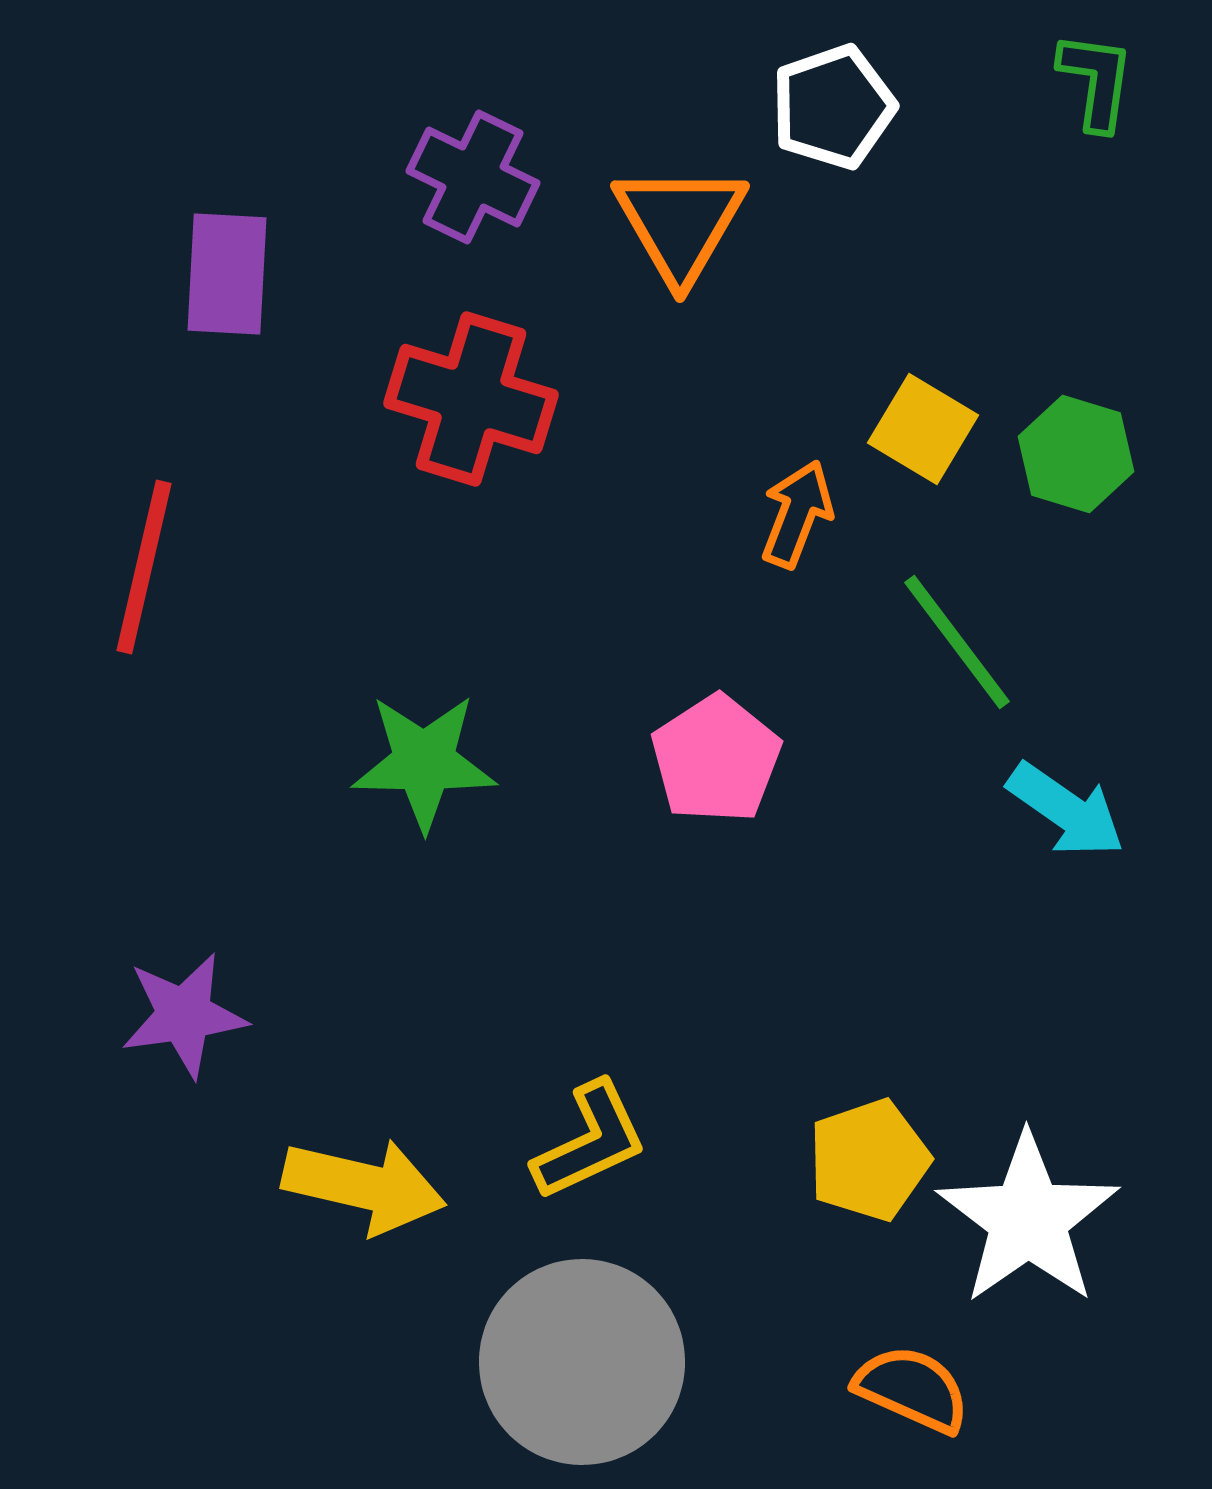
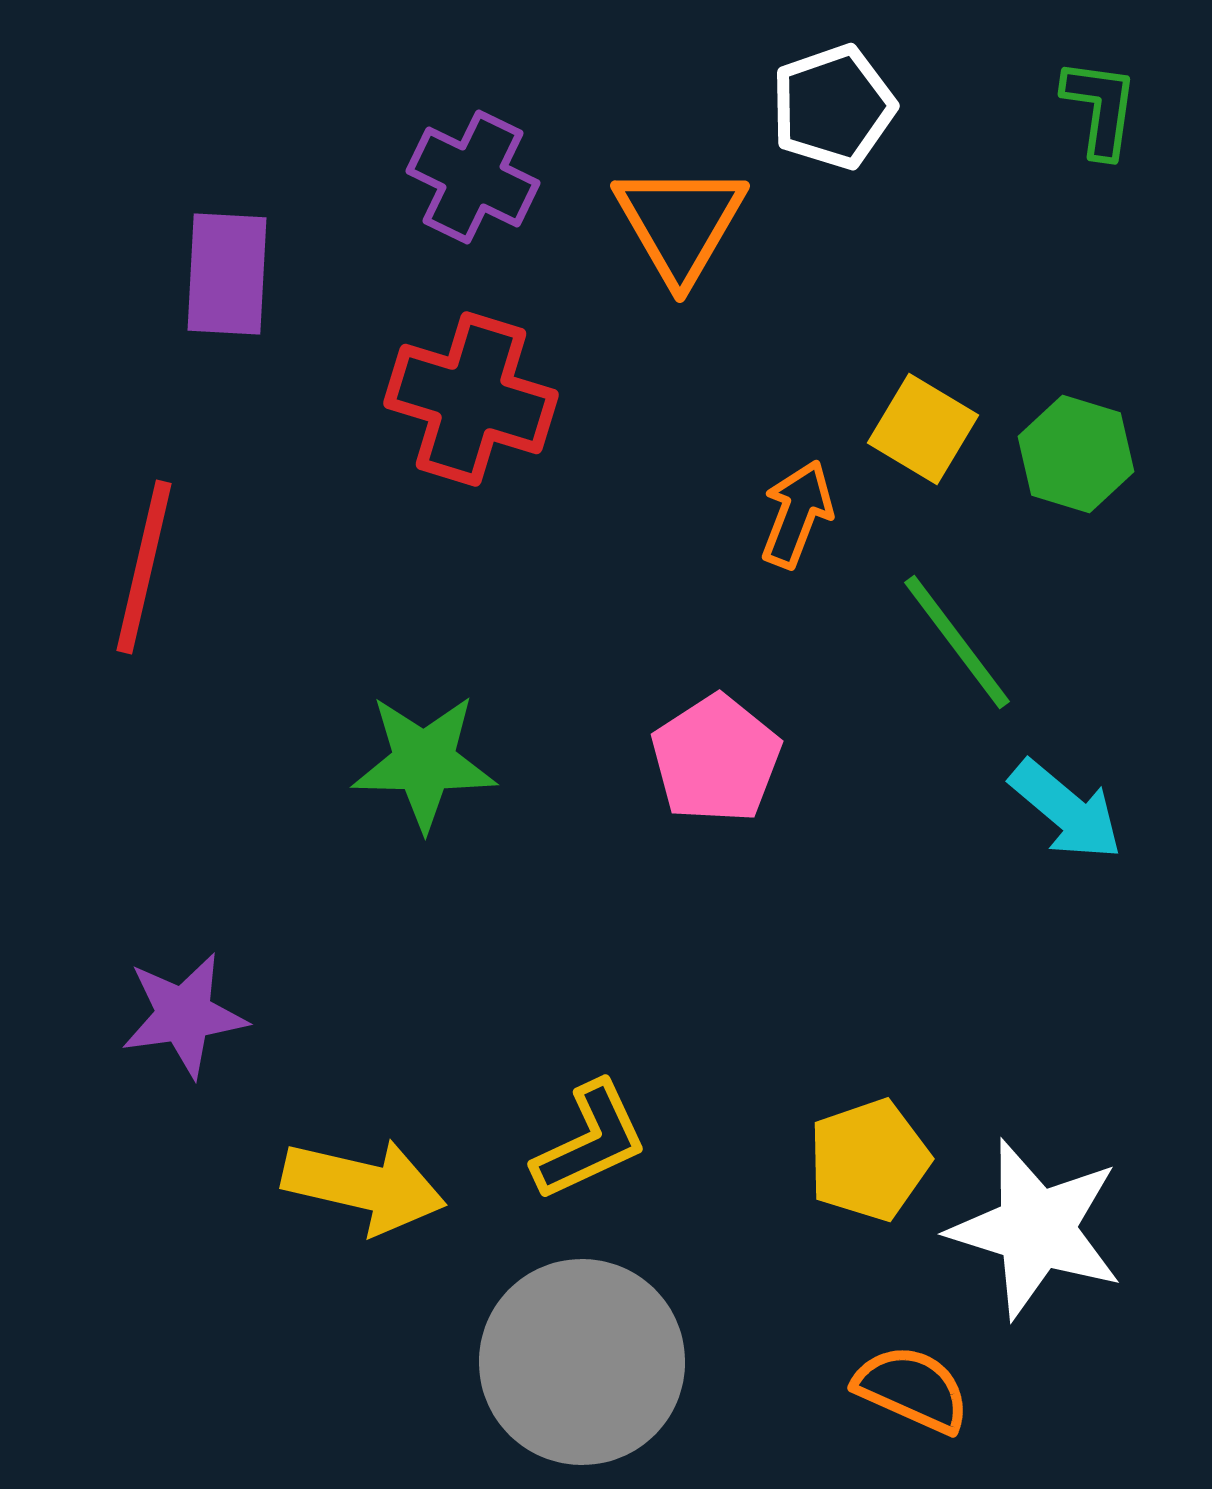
green L-shape: moved 4 px right, 27 px down
cyan arrow: rotated 5 degrees clockwise
white star: moved 8 px right, 10 px down; rotated 20 degrees counterclockwise
